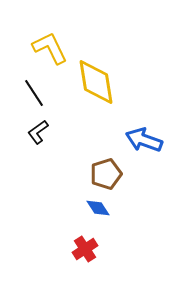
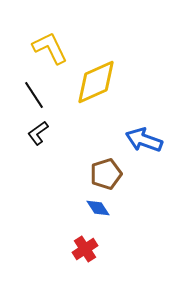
yellow diamond: rotated 75 degrees clockwise
black line: moved 2 px down
black L-shape: moved 1 px down
